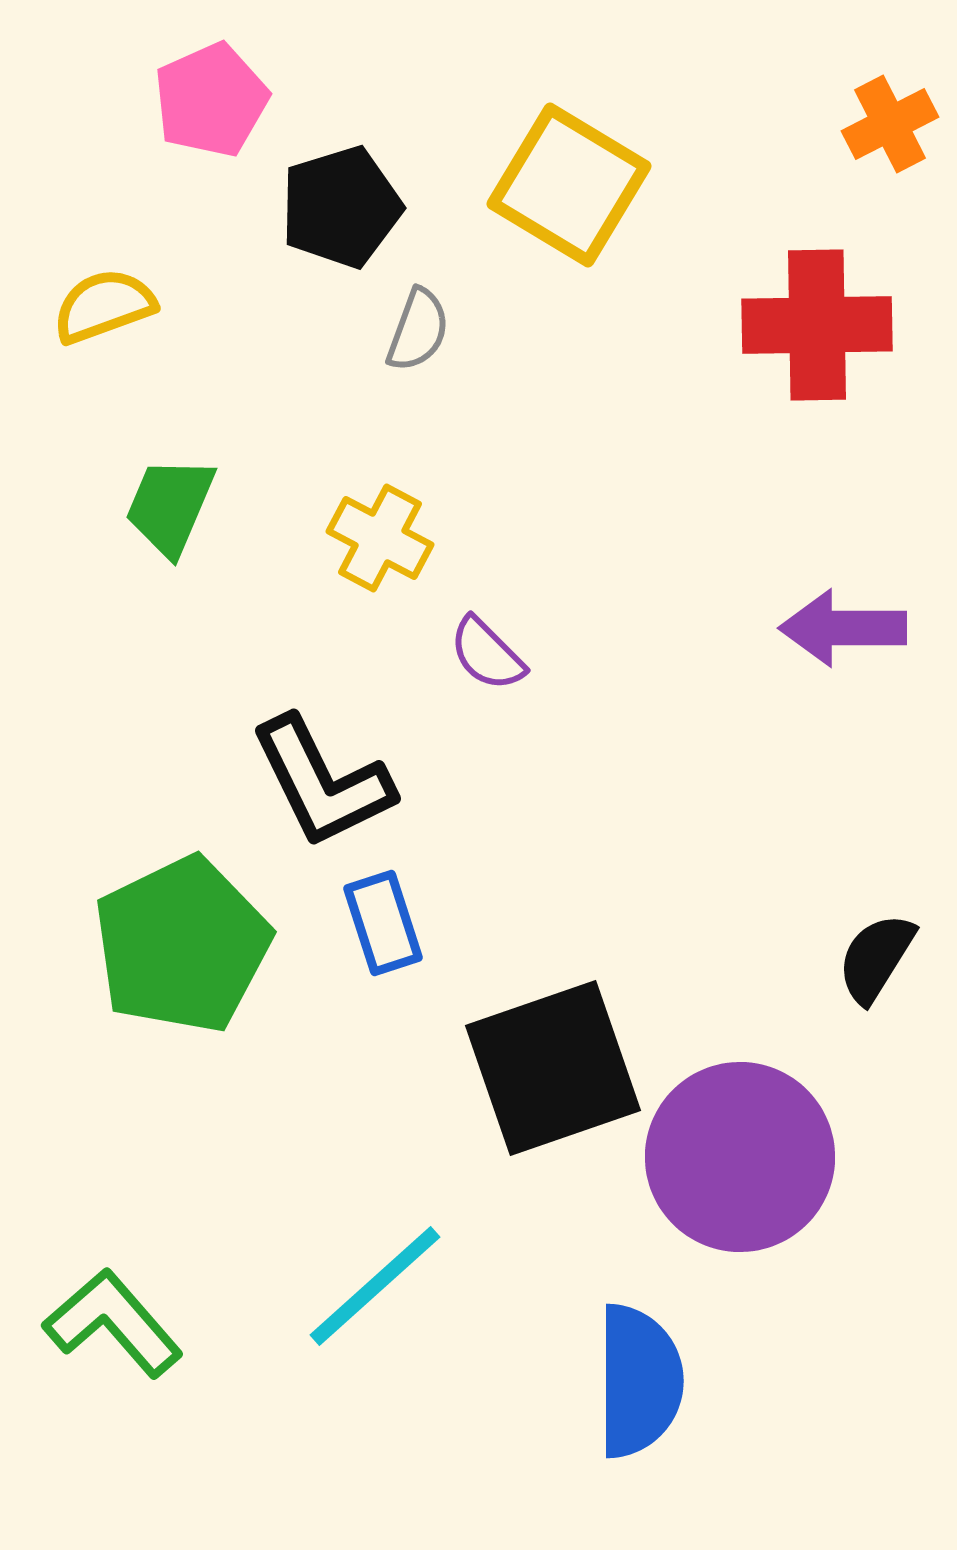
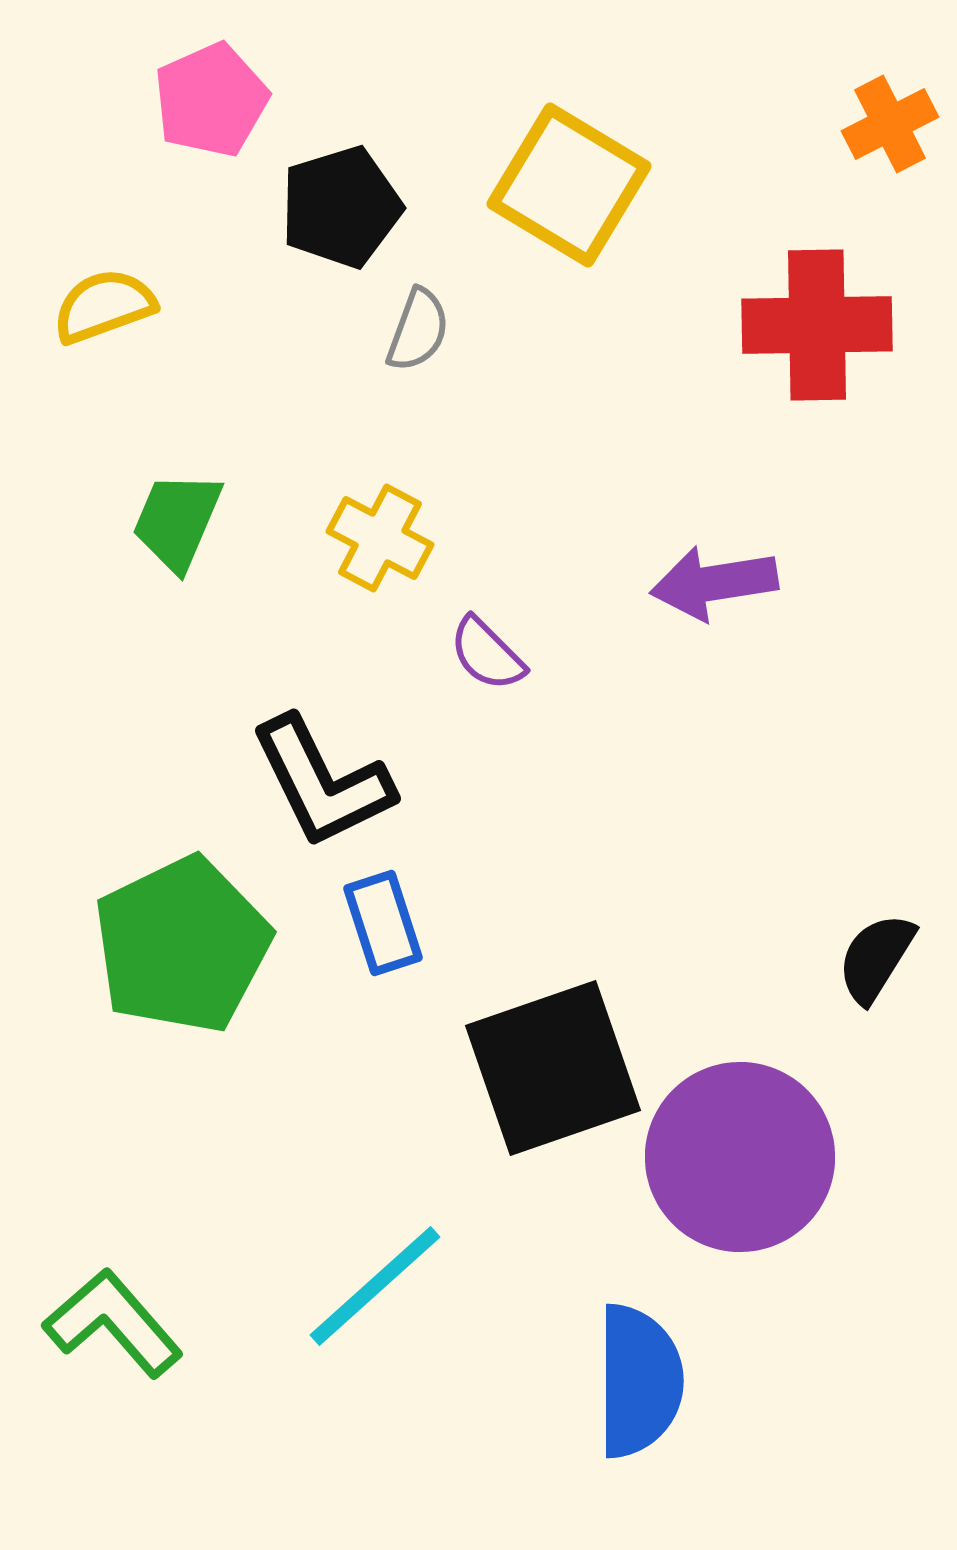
green trapezoid: moved 7 px right, 15 px down
purple arrow: moved 129 px left, 45 px up; rotated 9 degrees counterclockwise
